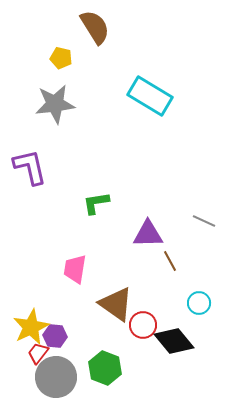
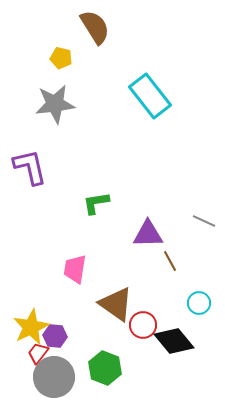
cyan rectangle: rotated 21 degrees clockwise
gray circle: moved 2 px left
